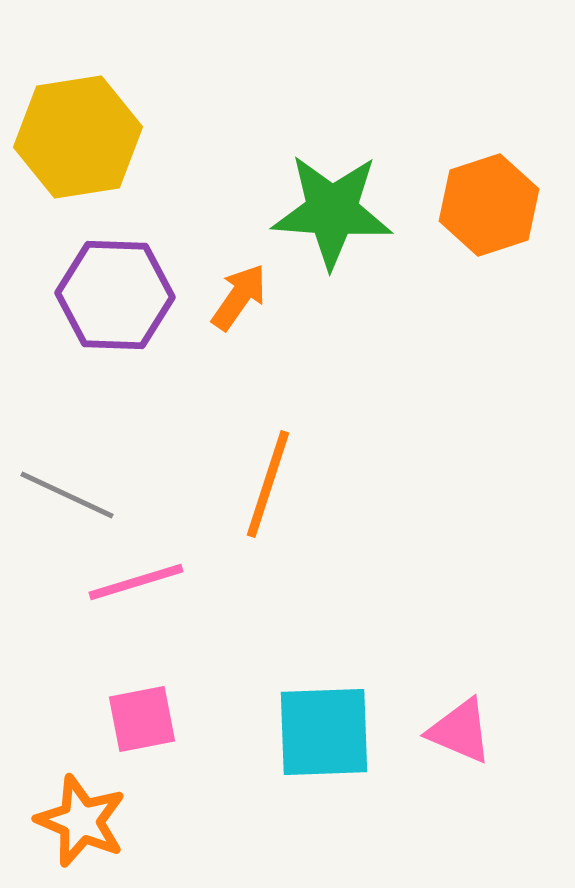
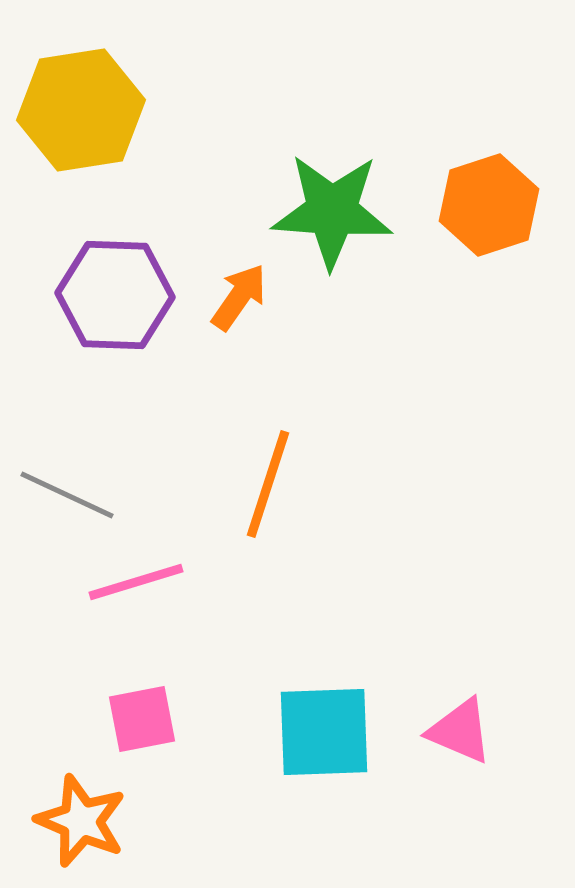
yellow hexagon: moved 3 px right, 27 px up
